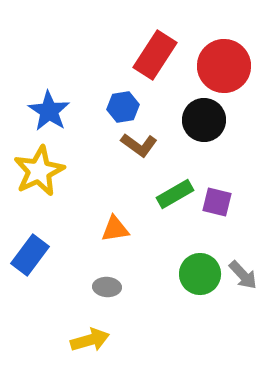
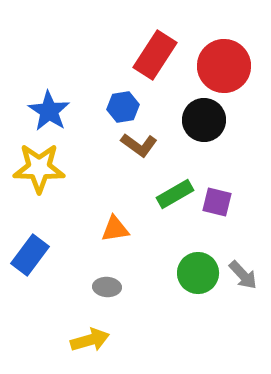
yellow star: moved 3 px up; rotated 27 degrees clockwise
green circle: moved 2 px left, 1 px up
